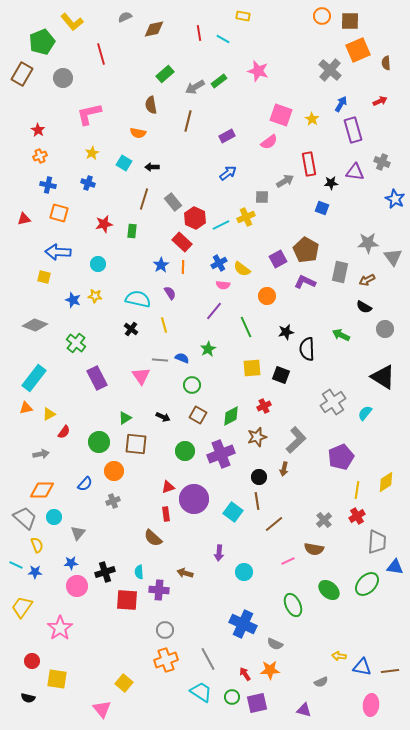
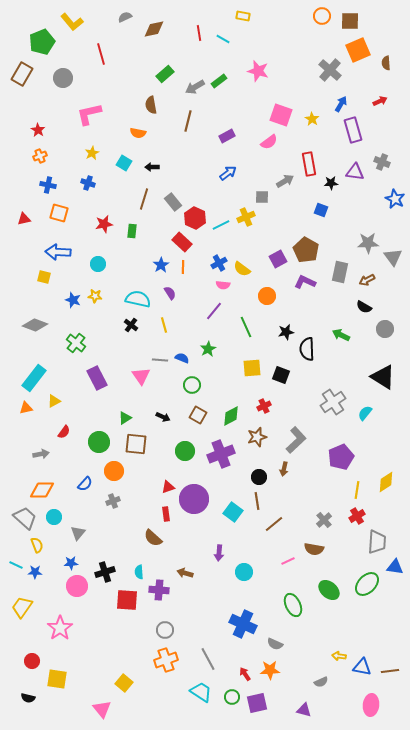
blue square at (322, 208): moved 1 px left, 2 px down
black cross at (131, 329): moved 4 px up
yellow triangle at (49, 414): moved 5 px right, 13 px up
